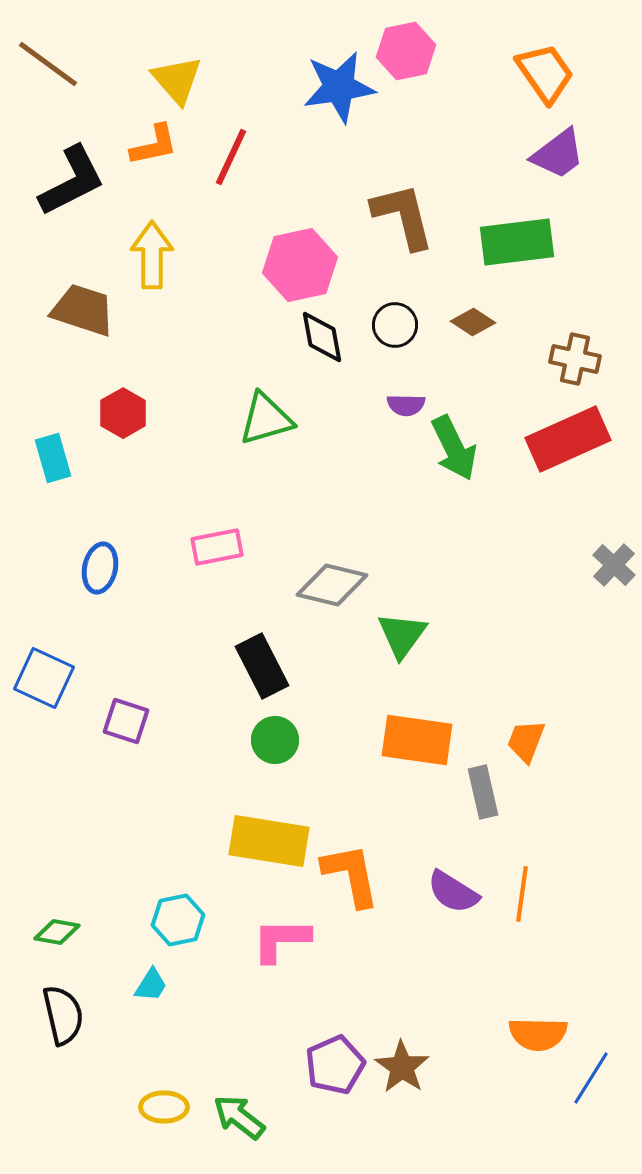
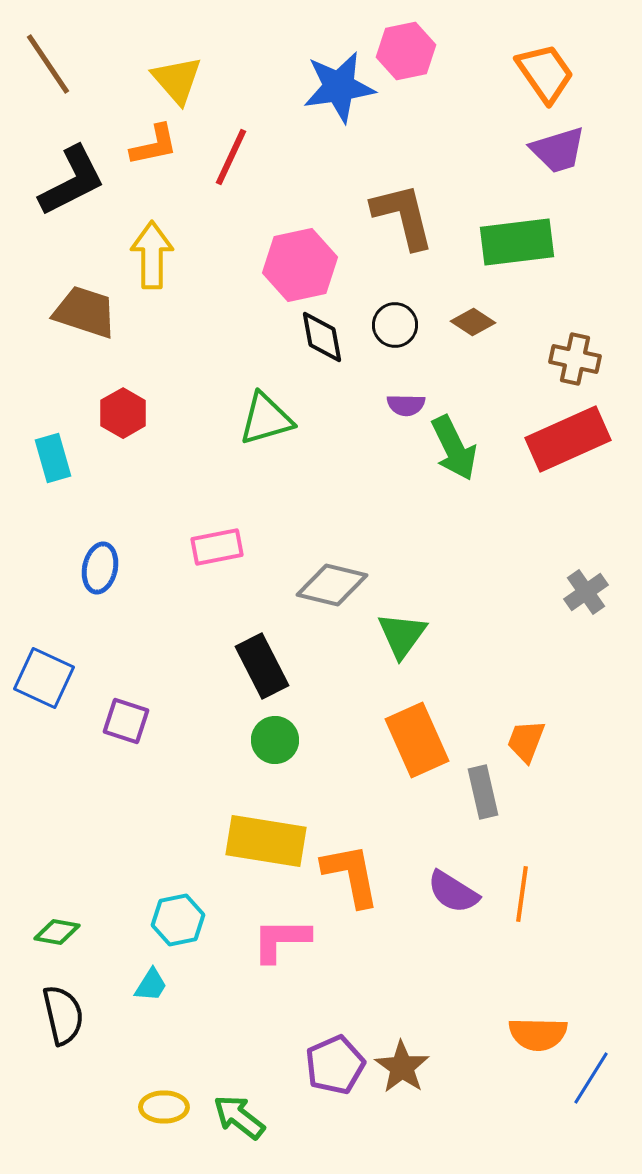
brown line at (48, 64): rotated 20 degrees clockwise
purple trapezoid at (558, 154): moved 4 px up; rotated 20 degrees clockwise
brown trapezoid at (83, 310): moved 2 px right, 2 px down
gray cross at (614, 565): moved 28 px left, 27 px down; rotated 12 degrees clockwise
orange rectangle at (417, 740): rotated 58 degrees clockwise
yellow rectangle at (269, 841): moved 3 px left
